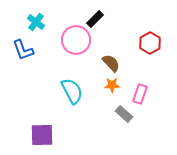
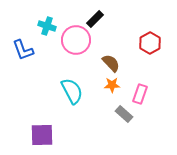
cyan cross: moved 11 px right, 4 px down; rotated 18 degrees counterclockwise
